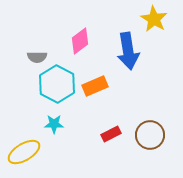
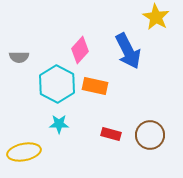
yellow star: moved 2 px right, 2 px up
pink diamond: moved 9 px down; rotated 12 degrees counterclockwise
blue arrow: rotated 18 degrees counterclockwise
gray semicircle: moved 18 px left
orange rectangle: rotated 35 degrees clockwise
cyan star: moved 5 px right
red rectangle: rotated 42 degrees clockwise
yellow ellipse: rotated 20 degrees clockwise
